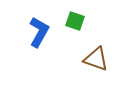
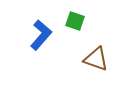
blue L-shape: moved 2 px right, 3 px down; rotated 12 degrees clockwise
